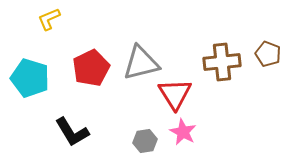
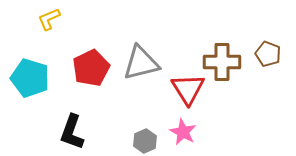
brown cross: rotated 6 degrees clockwise
red triangle: moved 13 px right, 5 px up
black L-shape: rotated 51 degrees clockwise
gray hexagon: rotated 15 degrees counterclockwise
